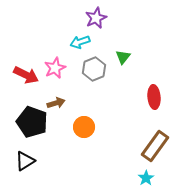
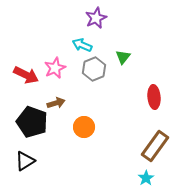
cyan arrow: moved 2 px right, 3 px down; rotated 42 degrees clockwise
